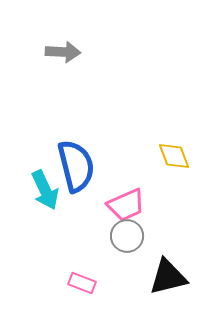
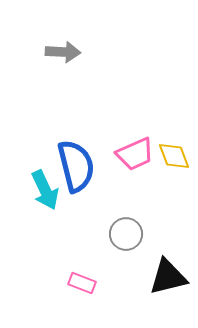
pink trapezoid: moved 9 px right, 51 px up
gray circle: moved 1 px left, 2 px up
